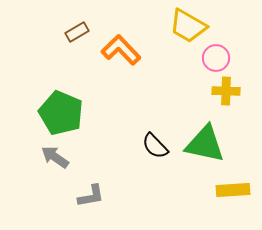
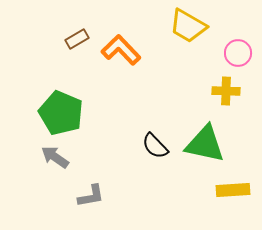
brown rectangle: moved 7 px down
pink circle: moved 22 px right, 5 px up
